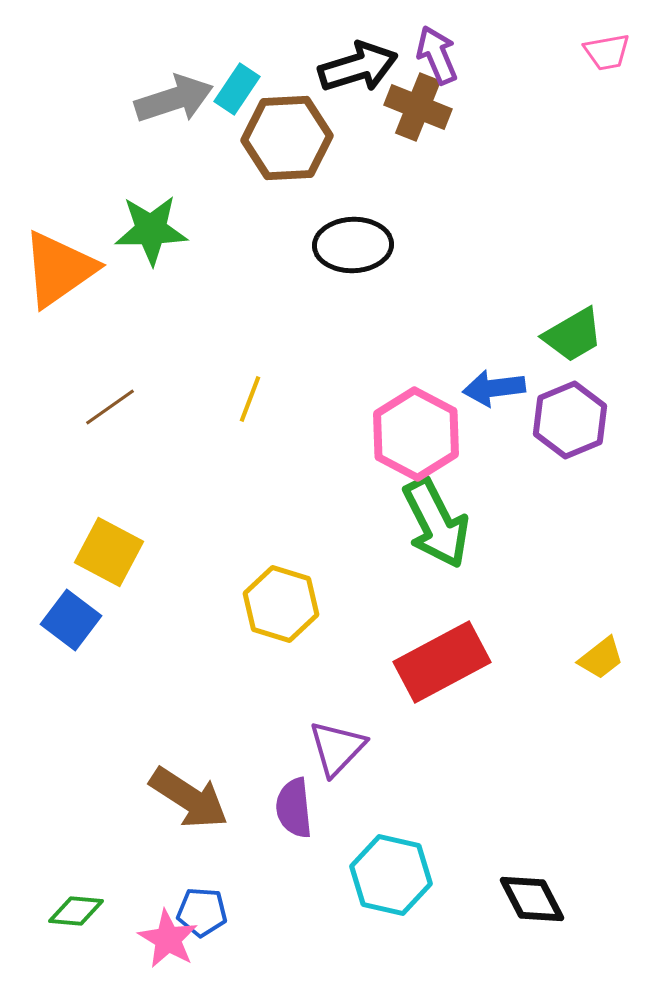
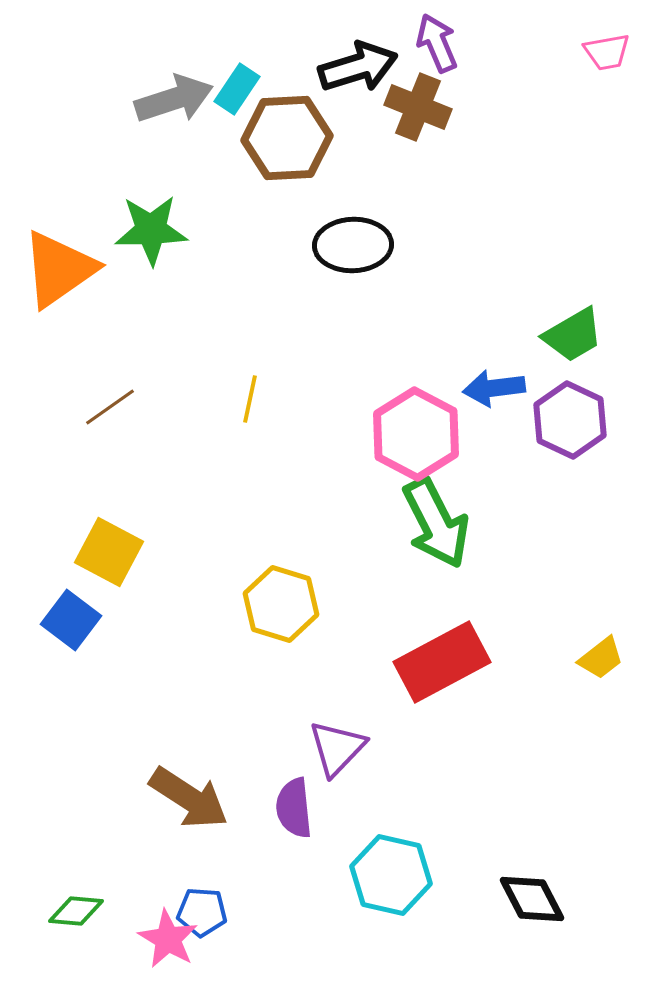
purple arrow: moved 12 px up
yellow line: rotated 9 degrees counterclockwise
purple hexagon: rotated 12 degrees counterclockwise
